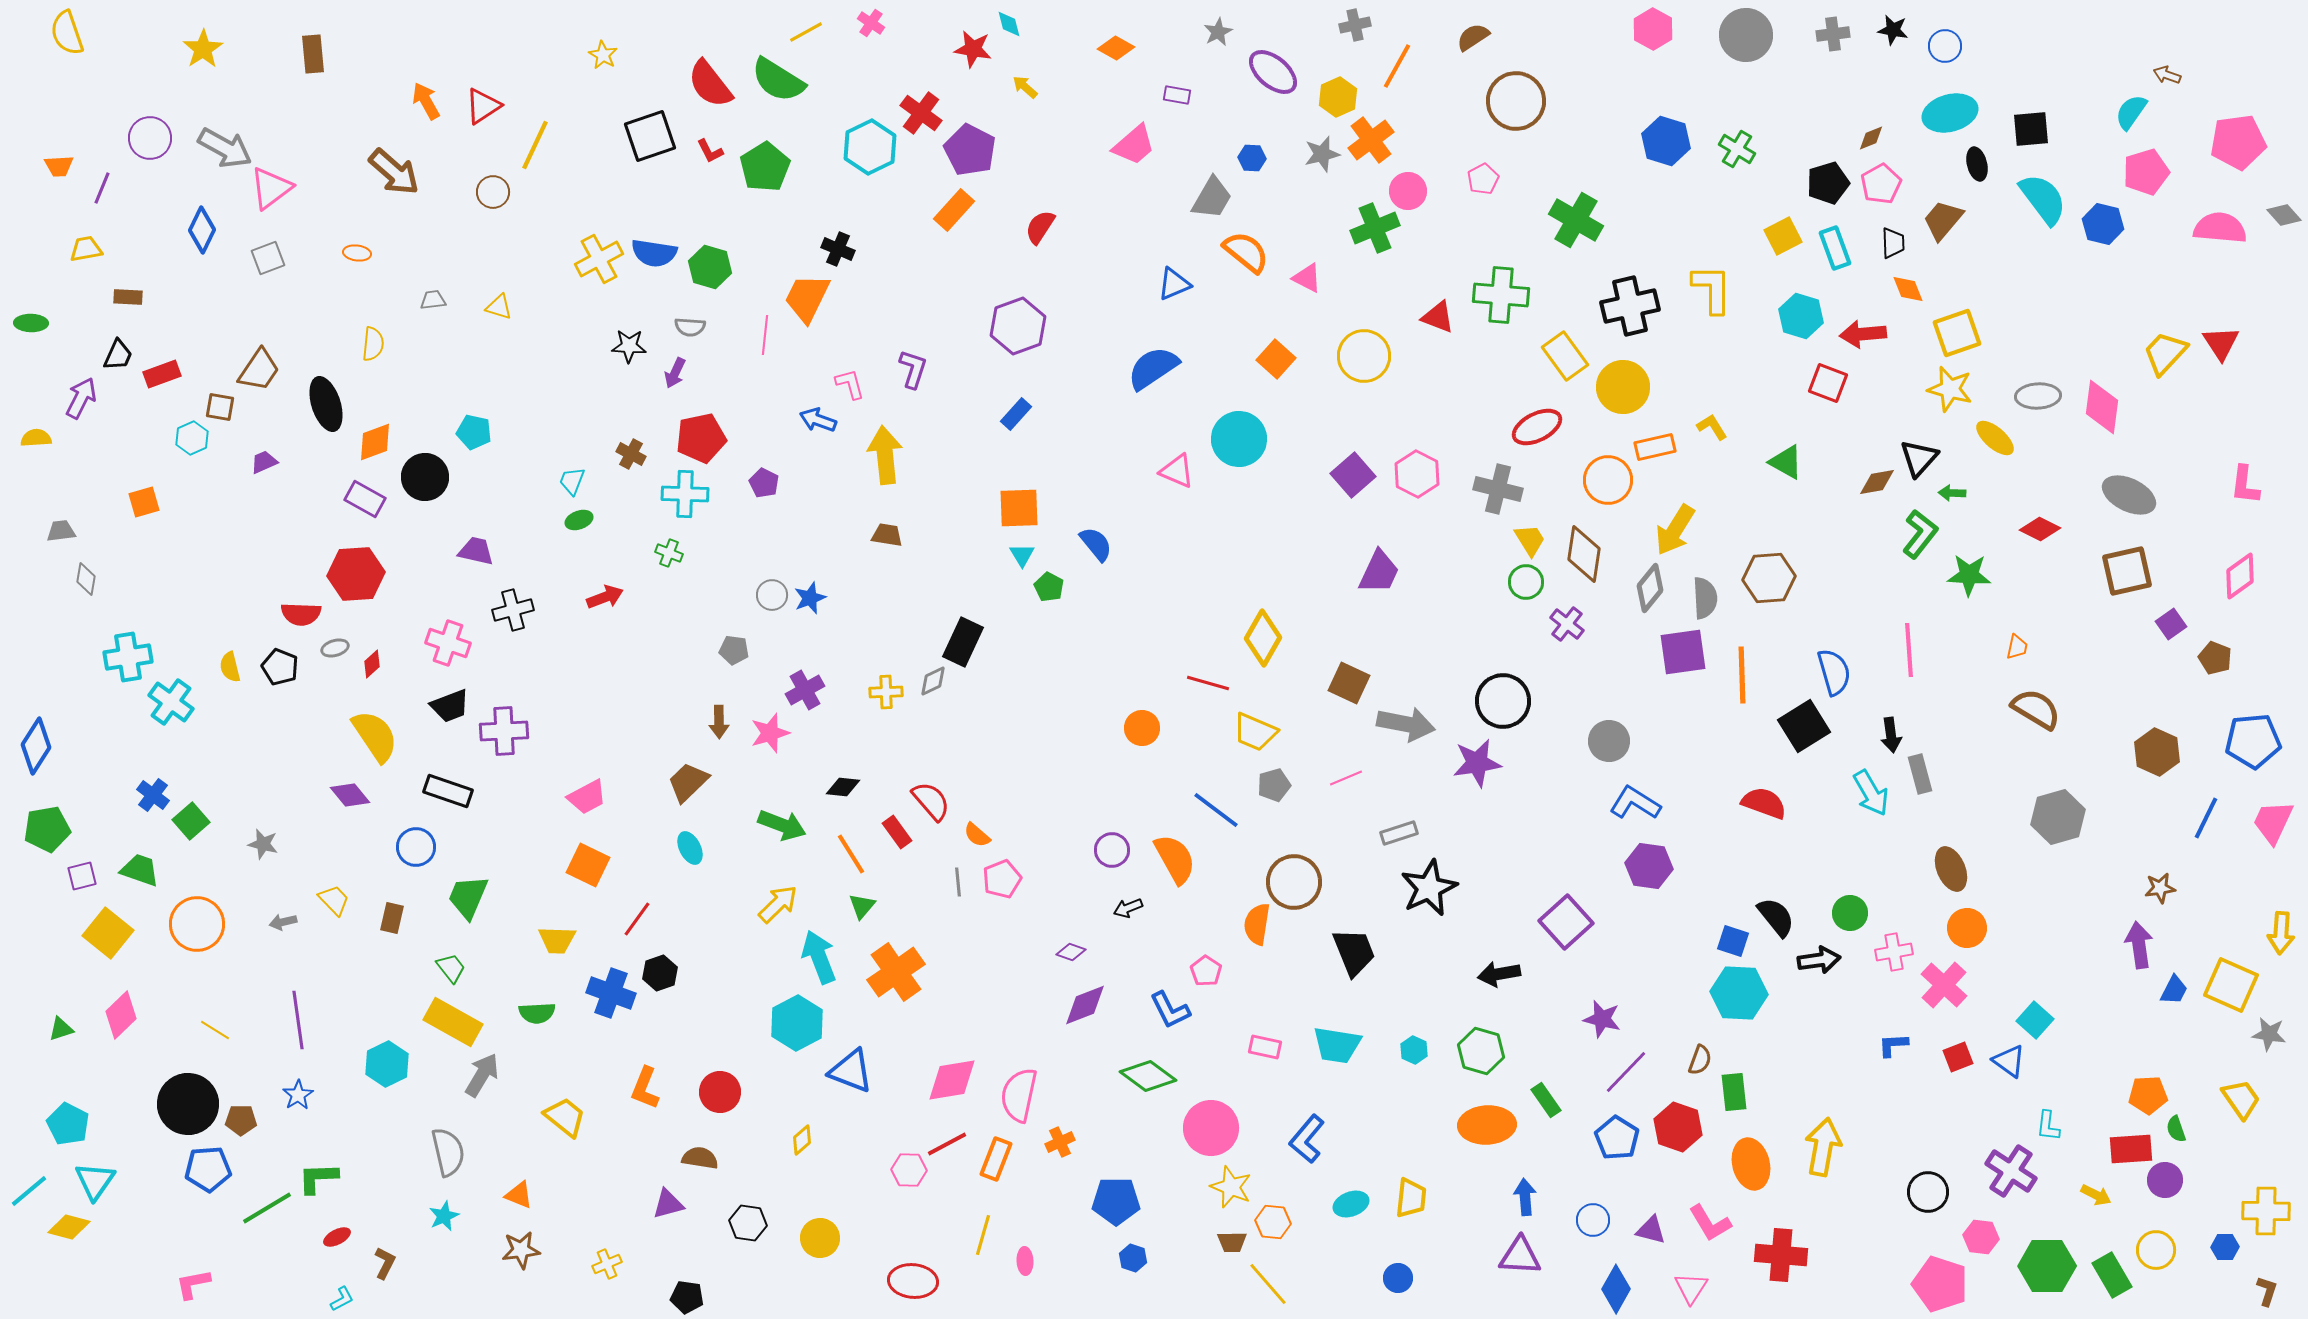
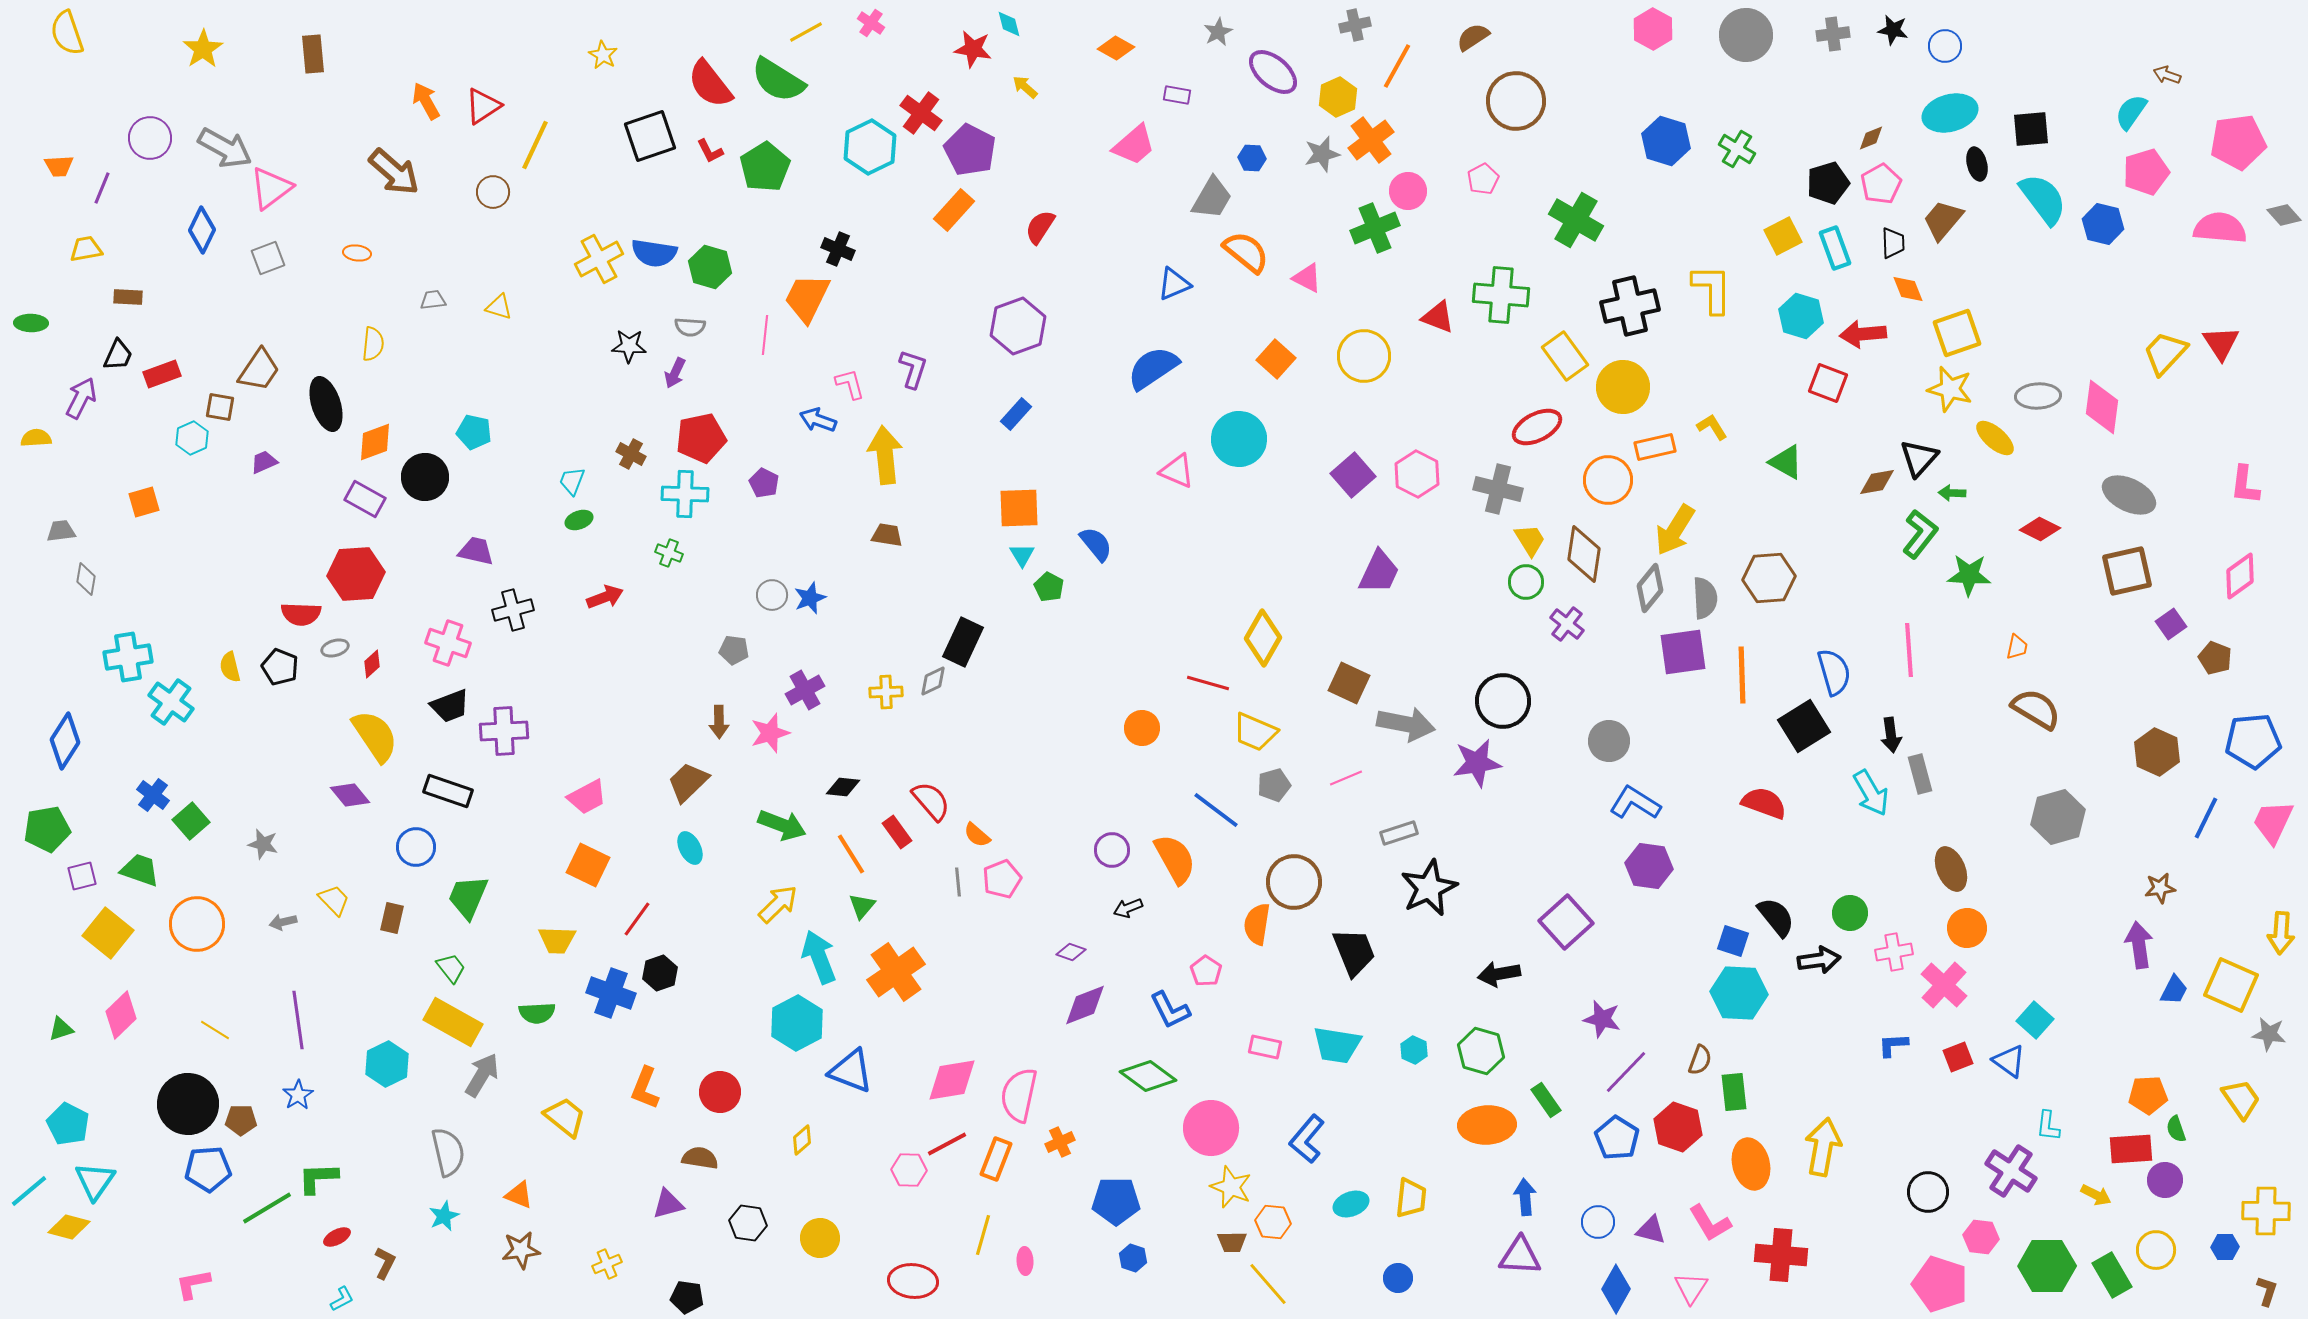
blue diamond at (36, 746): moved 29 px right, 5 px up
blue circle at (1593, 1220): moved 5 px right, 2 px down
